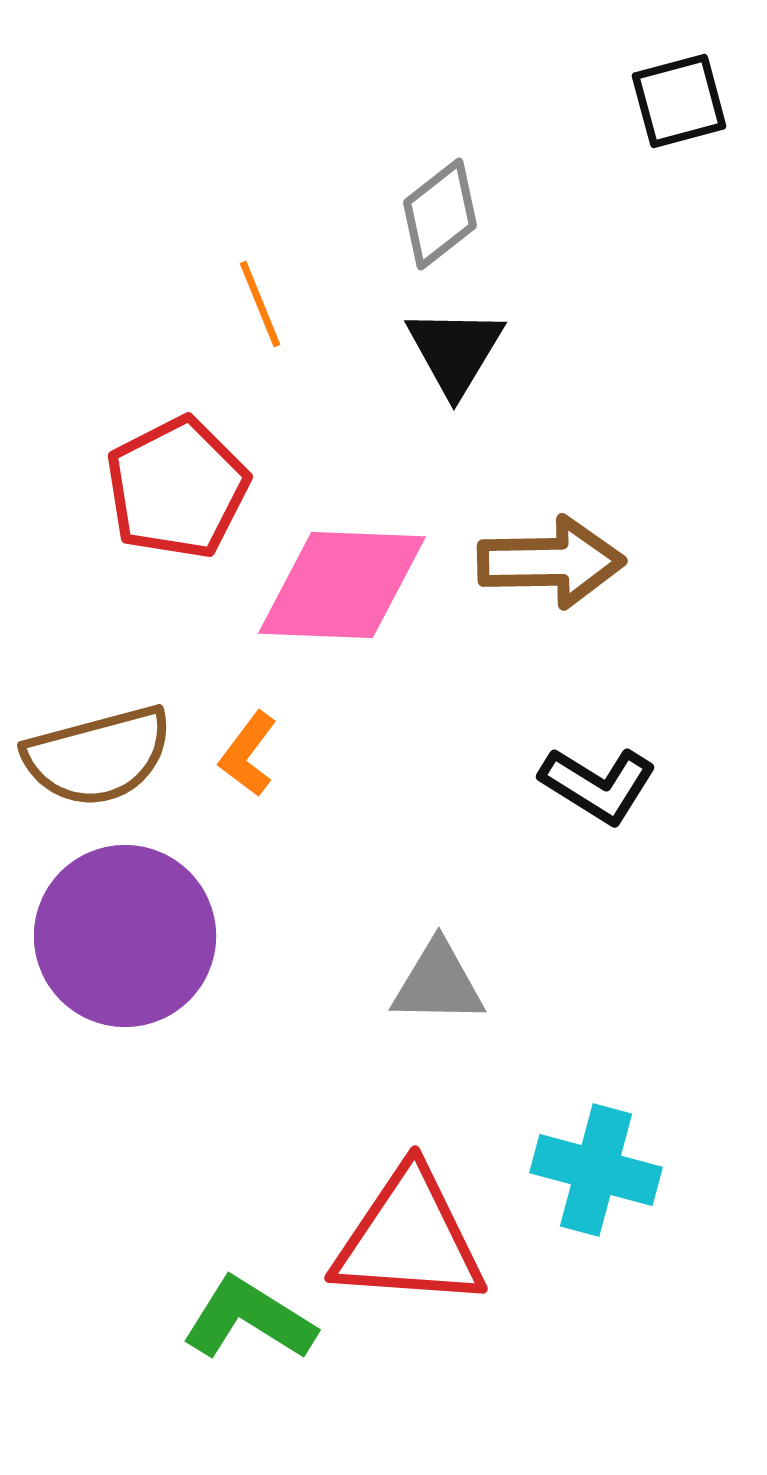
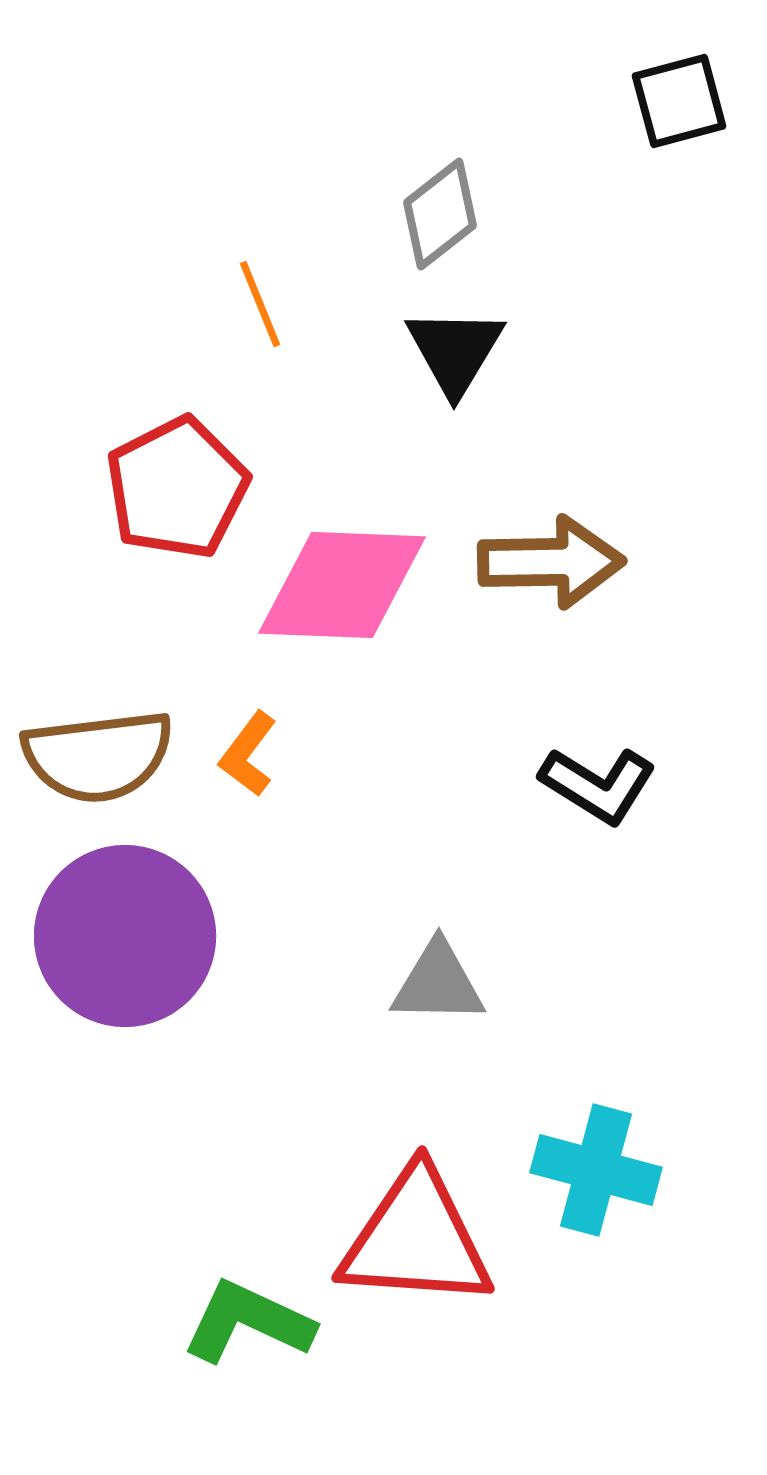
brown semicircle: rotated 8 degrees clockwise
red triangle: moved 7 px right
green L-shape: moved 1 px left, 3 px down; rotated 7 degrees counterclockwise
